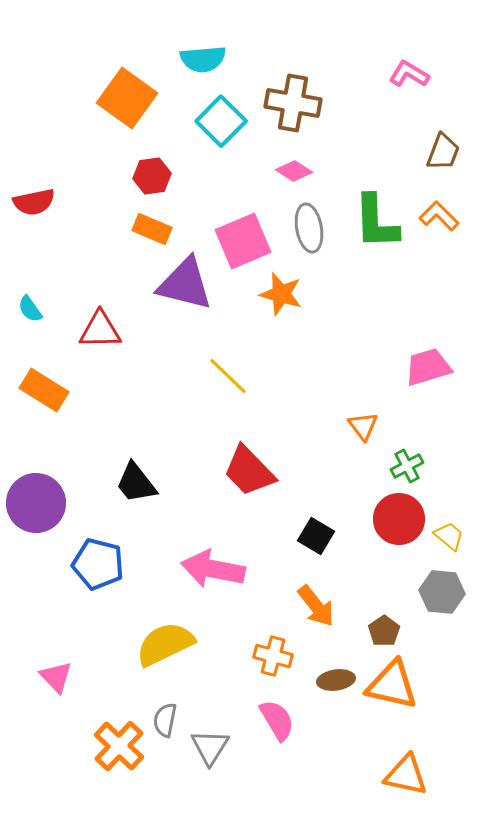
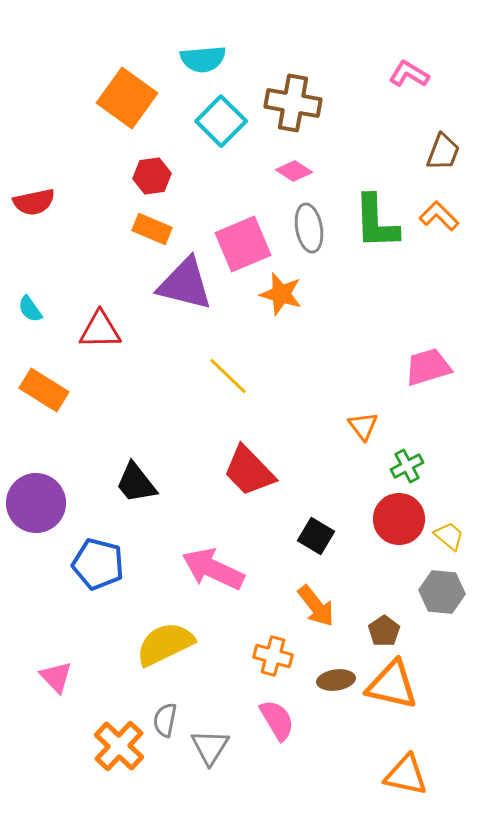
pink square at (243, 241): moved 3 px down
pink arrow at (213, 569): rotated 14 degrees clockwise
